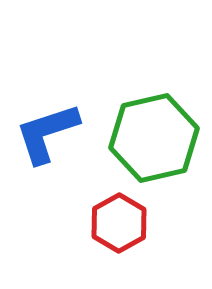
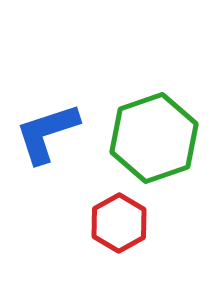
green hexagon: rotated 6 degrees counterclockwise
